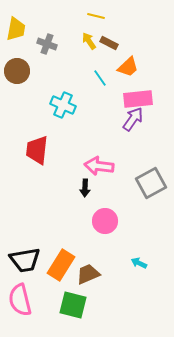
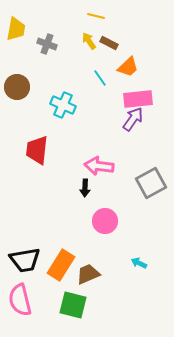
brown circle: moved 16 px down
